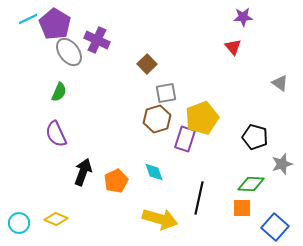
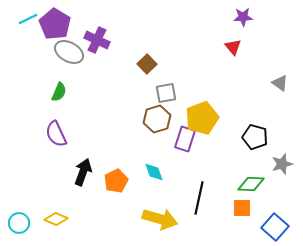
gray ellipse: rotated 24 degrees counterclockwise
